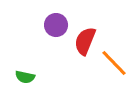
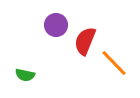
green semicircle: moved 2 px up
